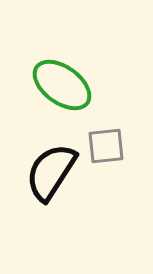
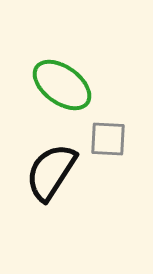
gray square: moved 2 px right, 7 px up; rotated 9 degrees clockwise
